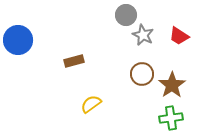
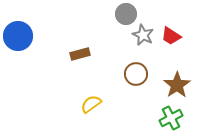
gray circle: moved 1 px up
red trapezoid: moved 8 px left
blue circle: moved 4 px up
brown rectangle: moved 6 px right, 7 px up
brown circle: moved 6 px left
brown star: moved 5 px right
green cross: rotated 20 degrees counterclockwise
